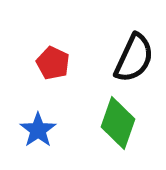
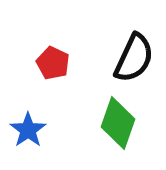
blue star: moved 10 px left
